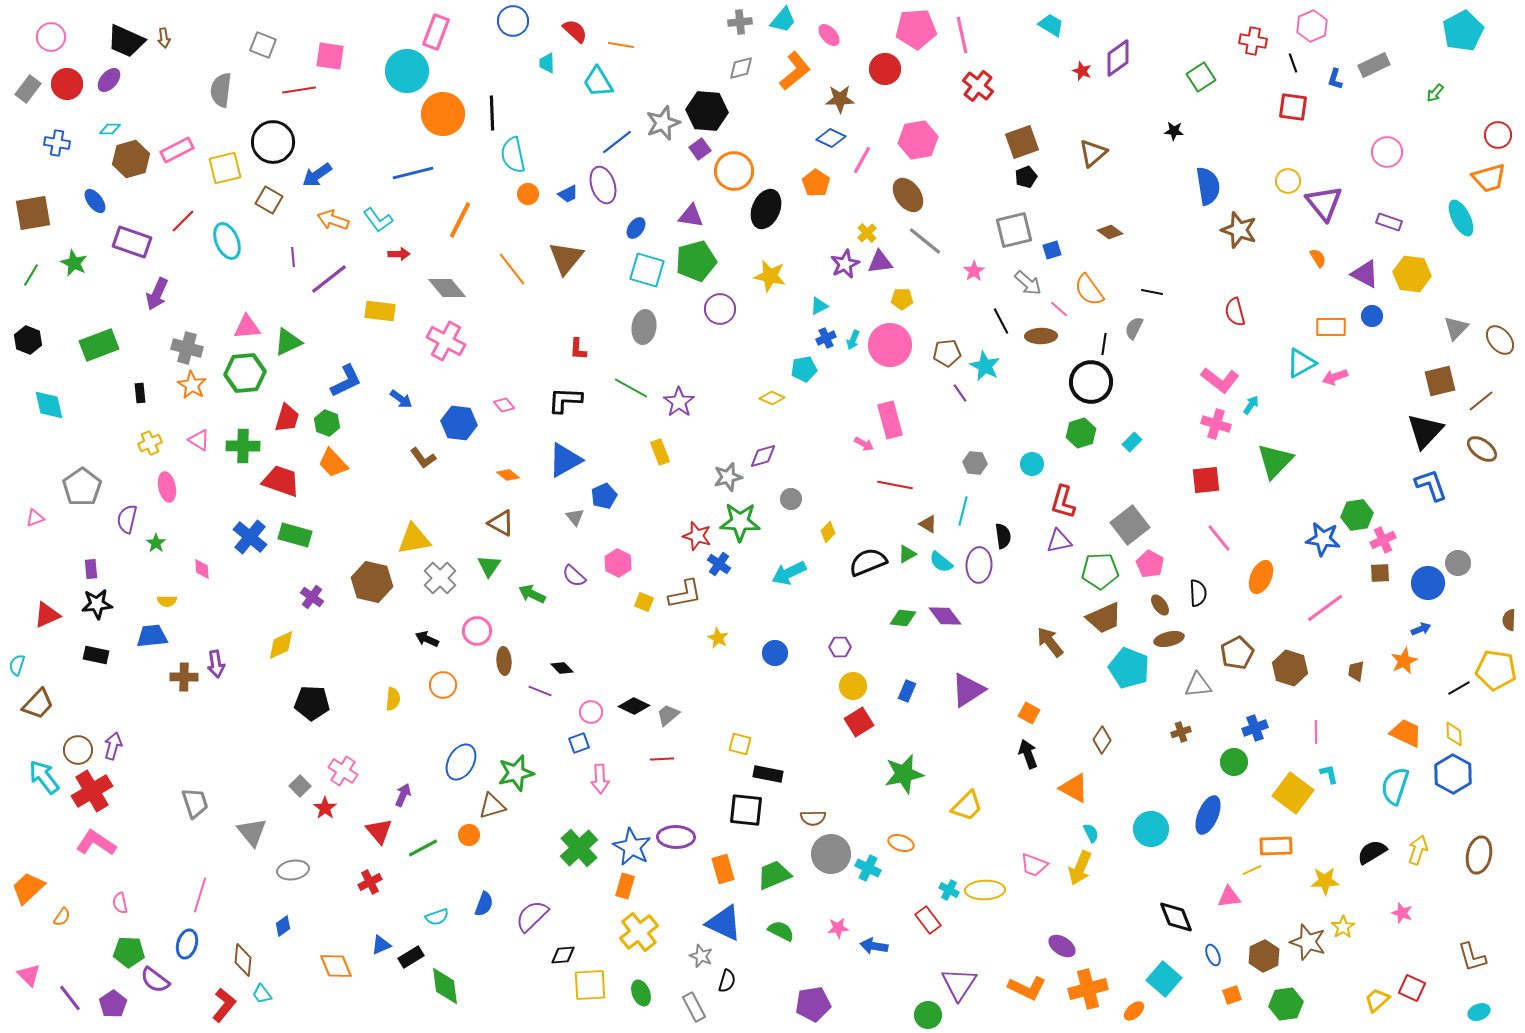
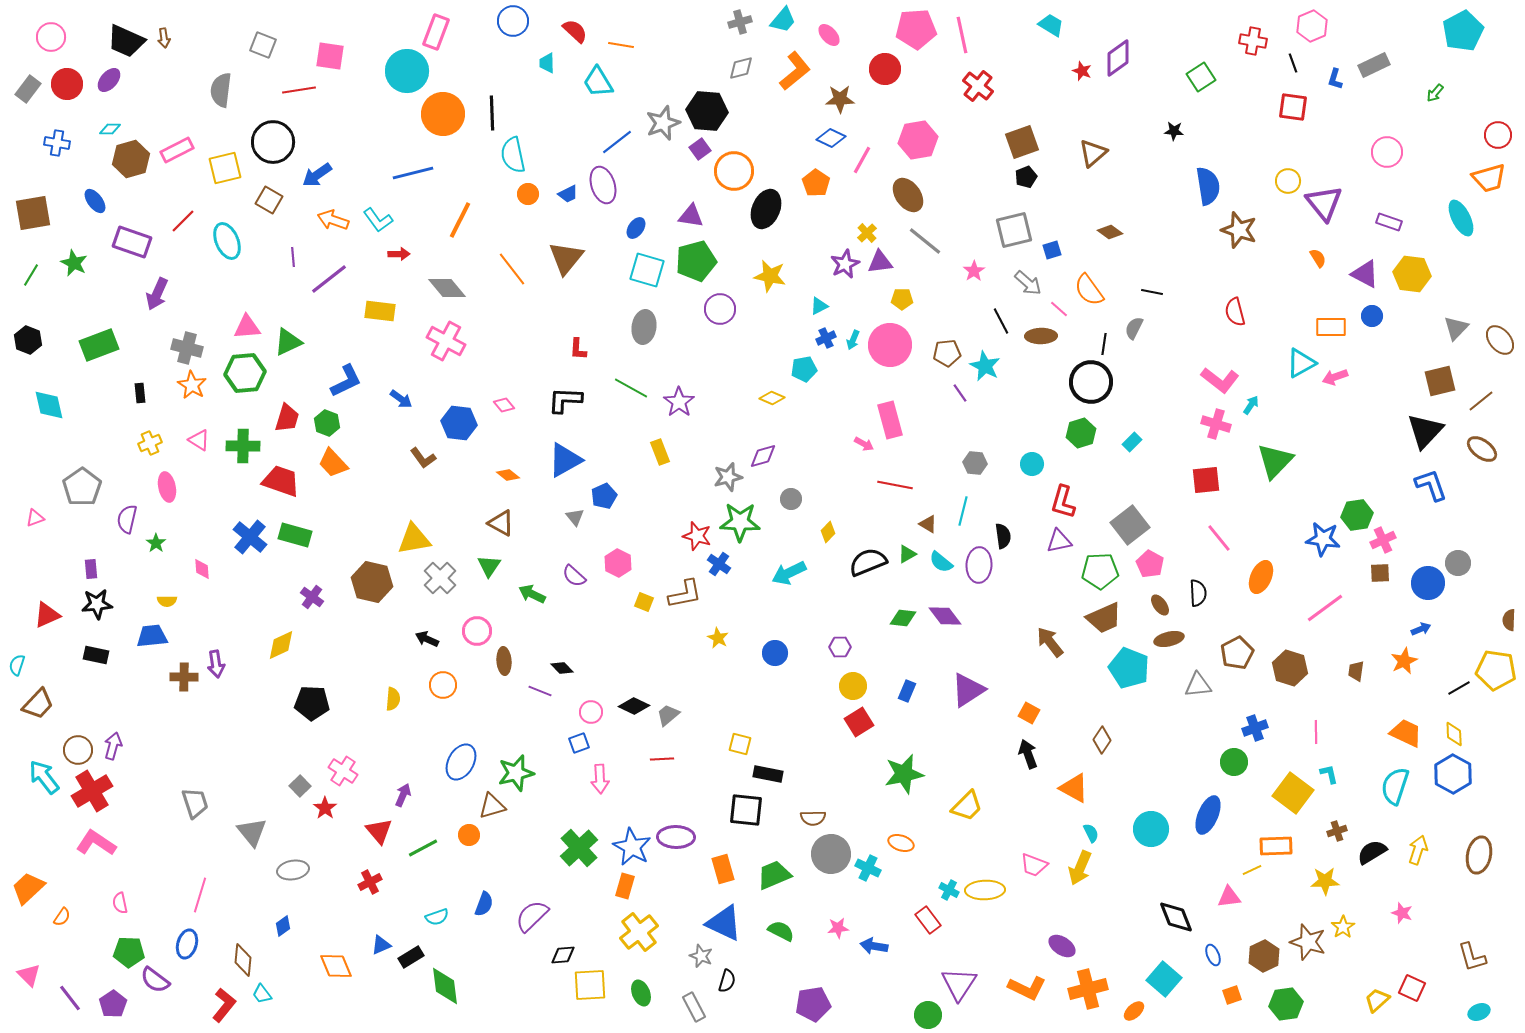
gray cross at (740, 22): rotated 10 degrees counterclockwise
brown cross at (1181, 732): moved 156 px right, 99 px down
